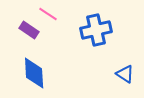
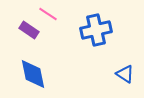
blue diamond: moved 1 px left, 1 px down; rotated 8 degrees counterclockwise
